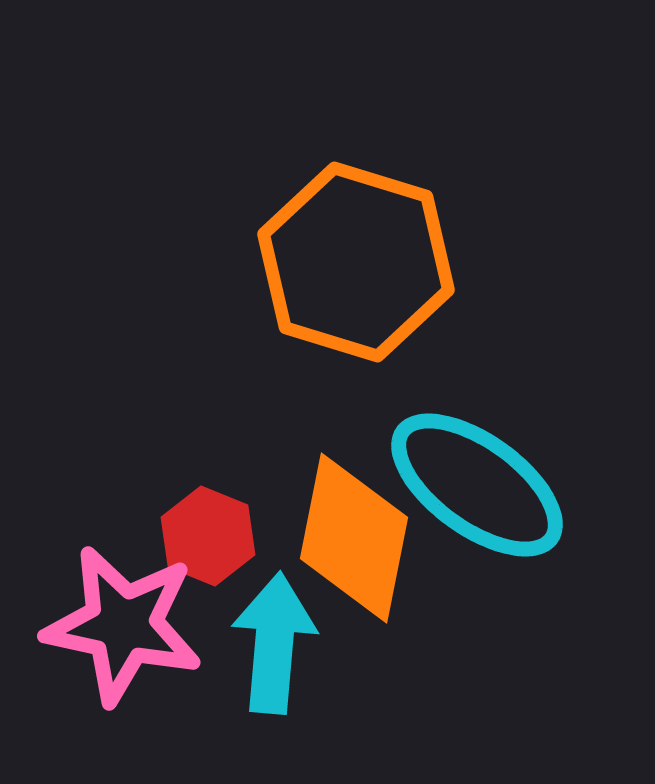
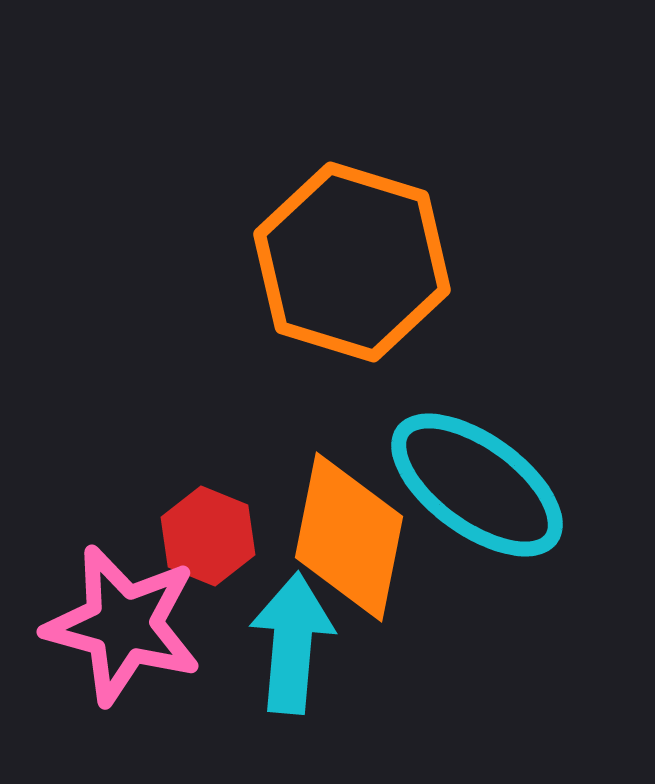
orange hexagon: moved 4 px left
orange diamond: moved 5 px left, 1 px up
pink star: rotated 3 degrees clockwise
cyan arrow: moved 18 px right
